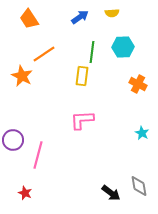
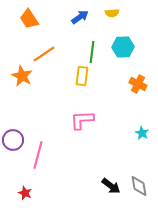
black arrow: moved 7 px up
